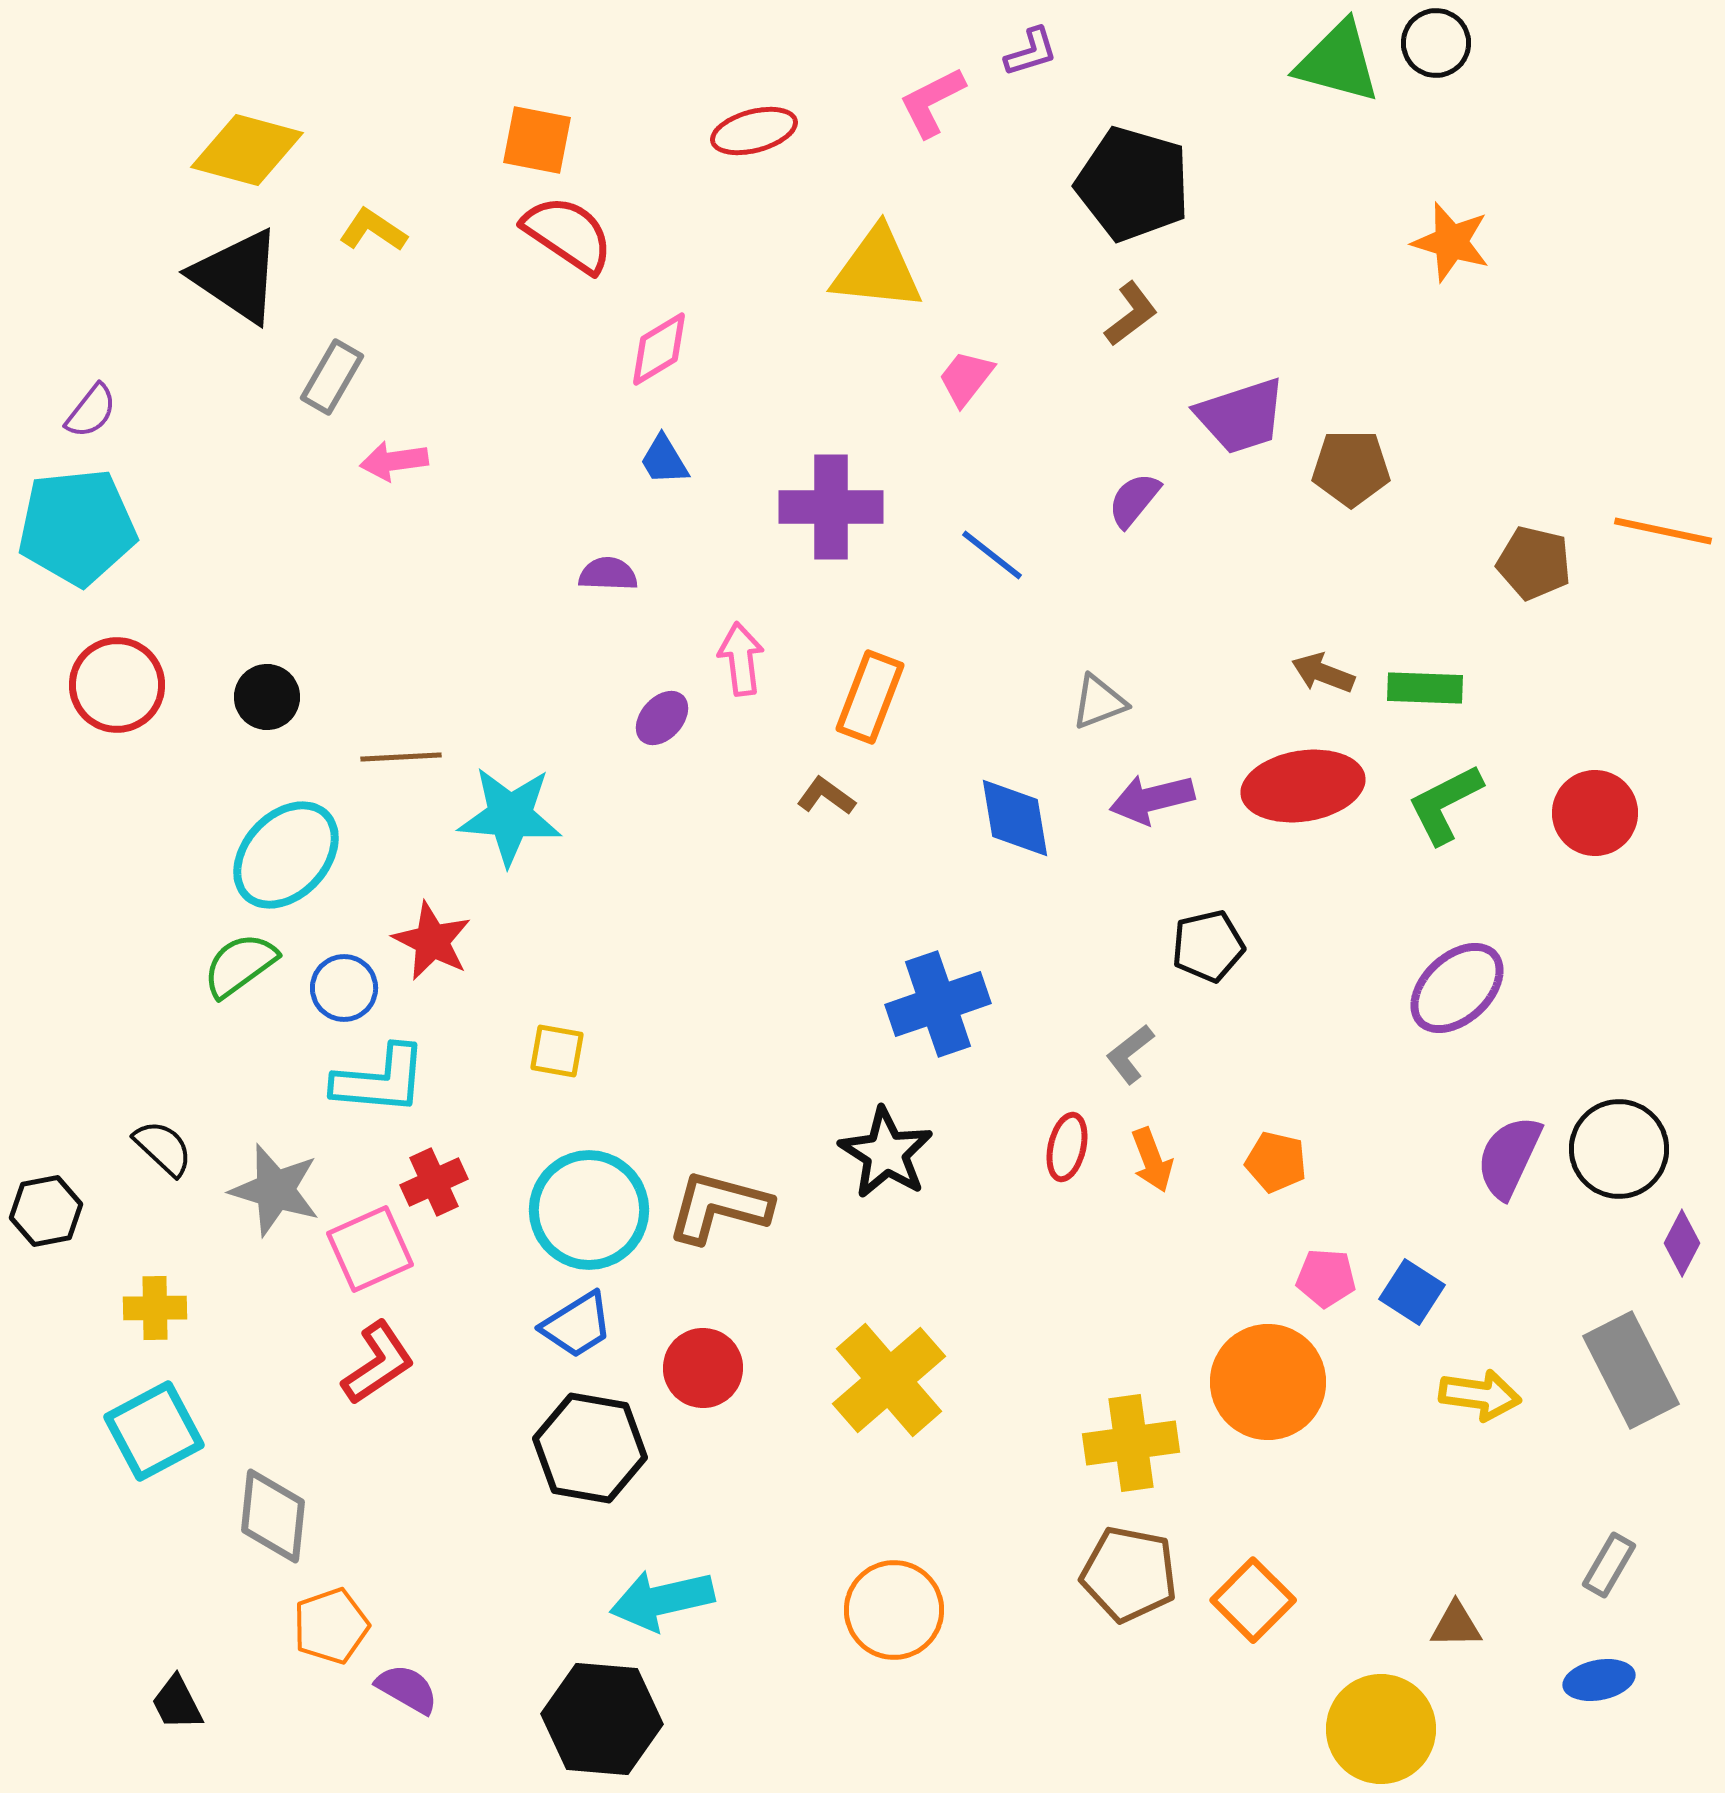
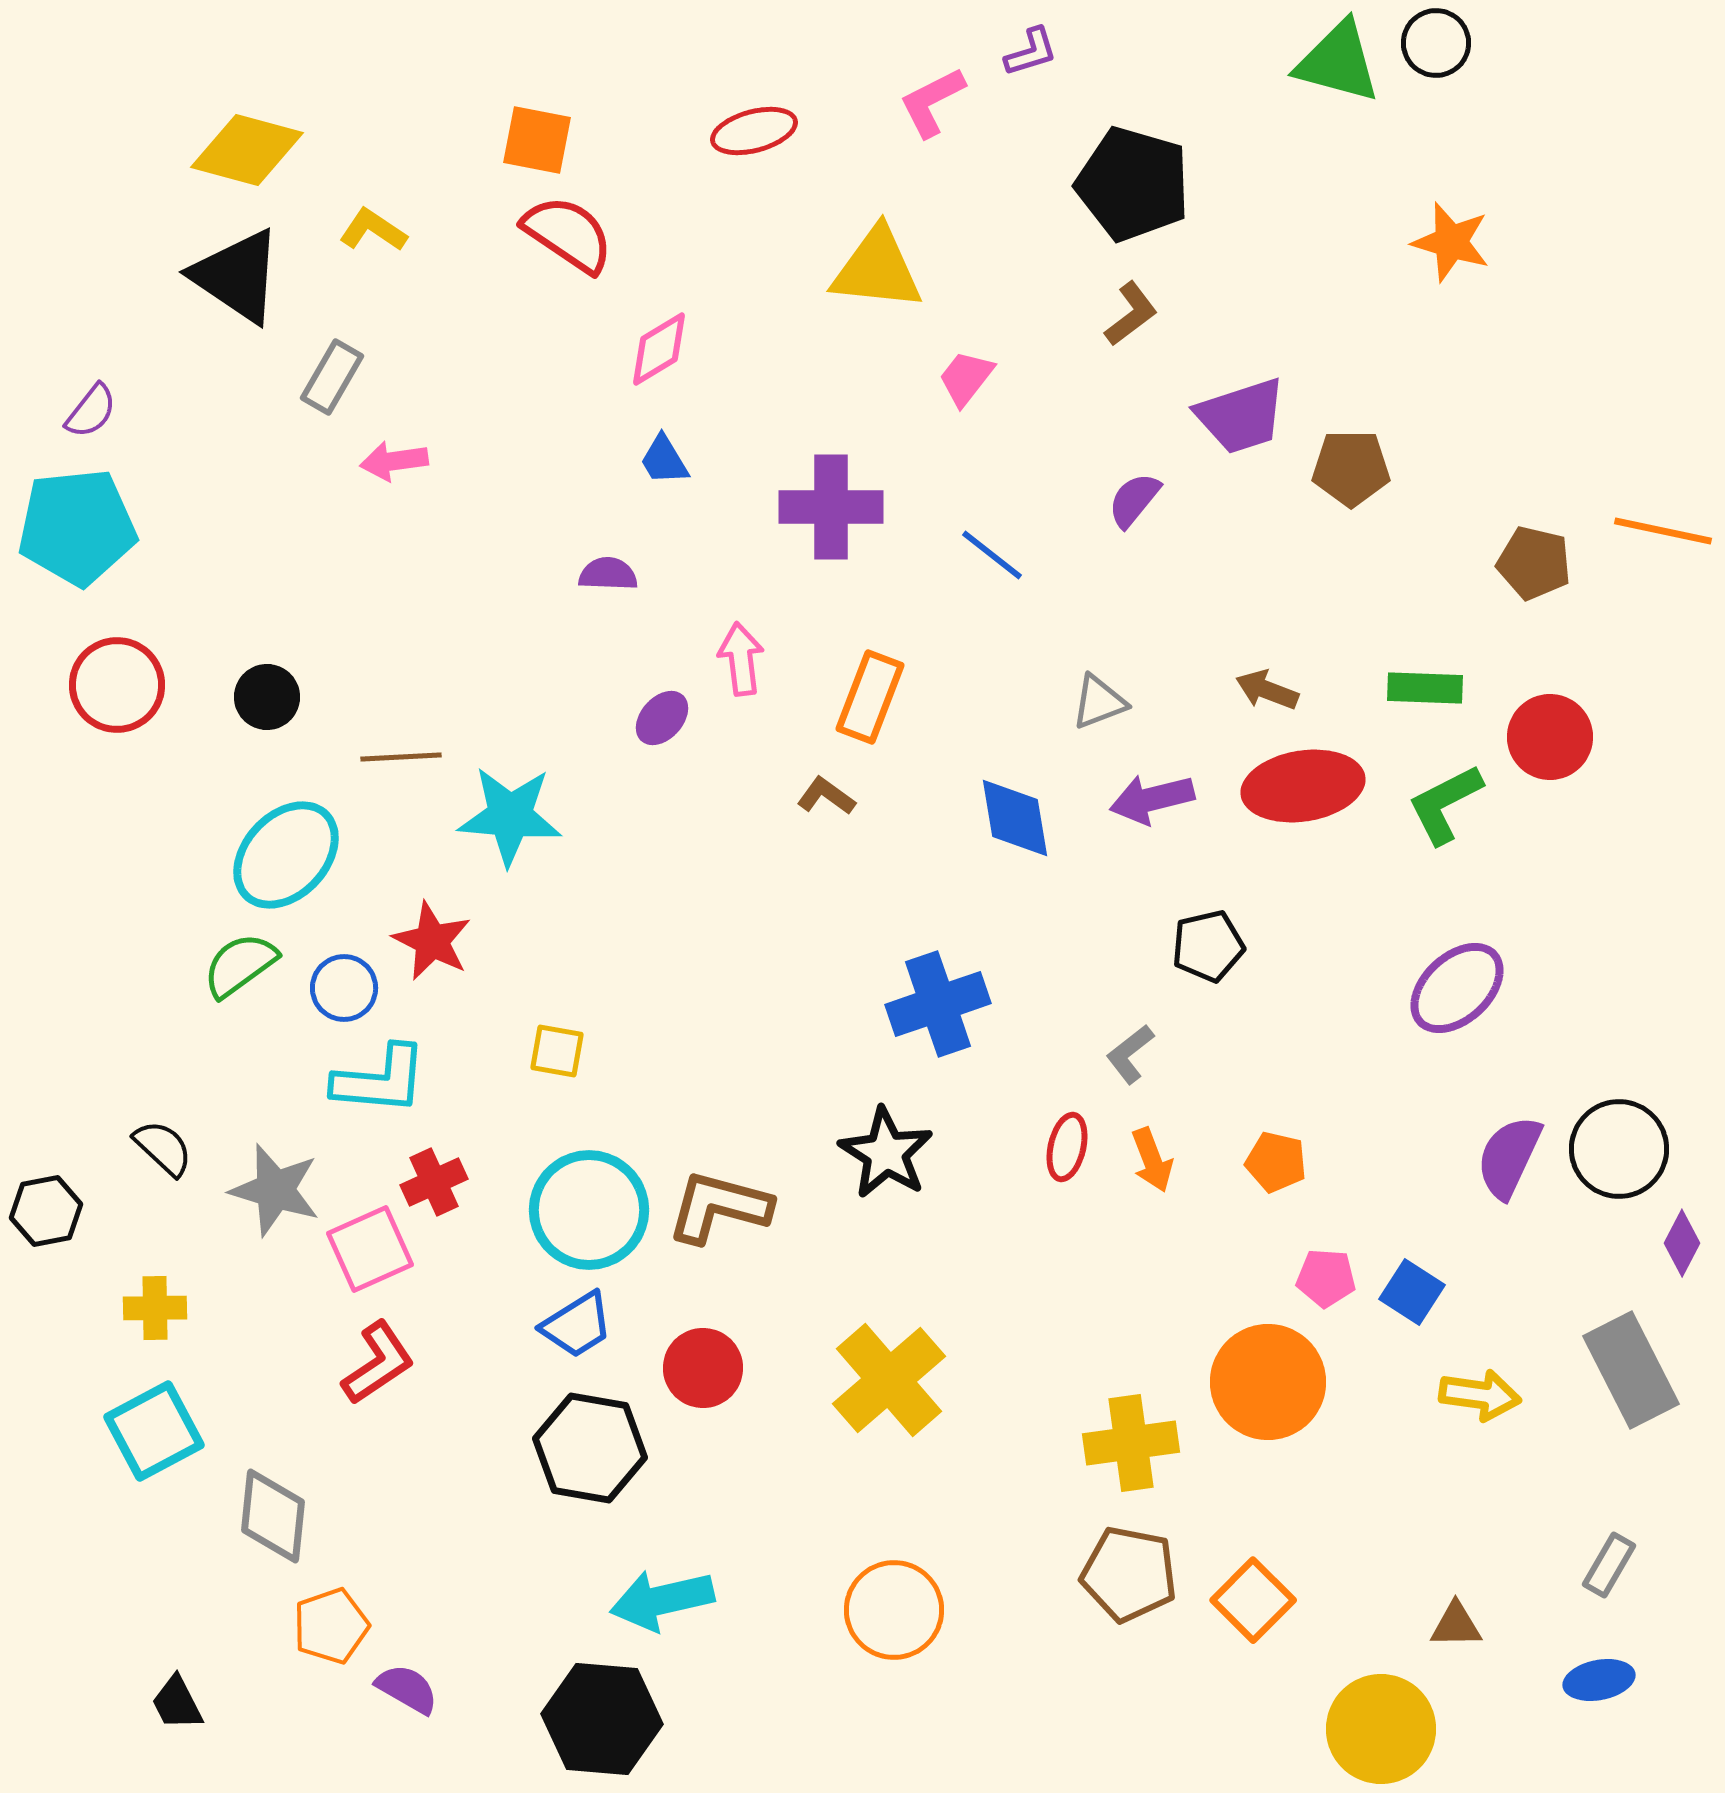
brown arrow at (1323, 673): moved 56 px left, 17 px down
red circle at (1595, 813): moved 45 px left, 76 px up
